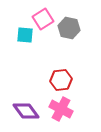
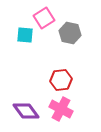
pink square: moved 1 px right, 1 px up
gray hexagon: moved 1 px right, 5 px down
